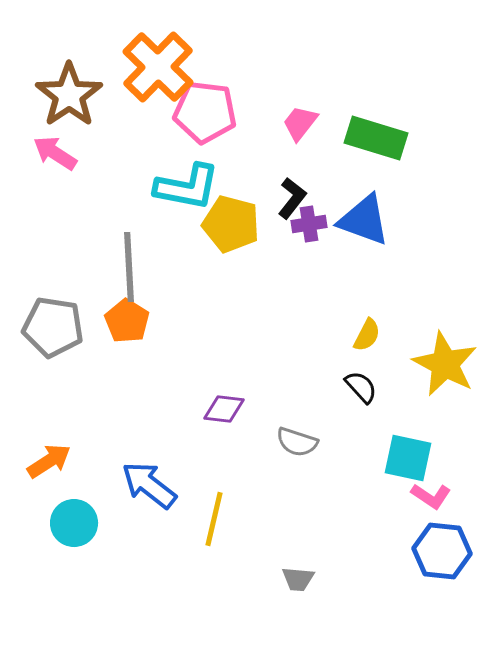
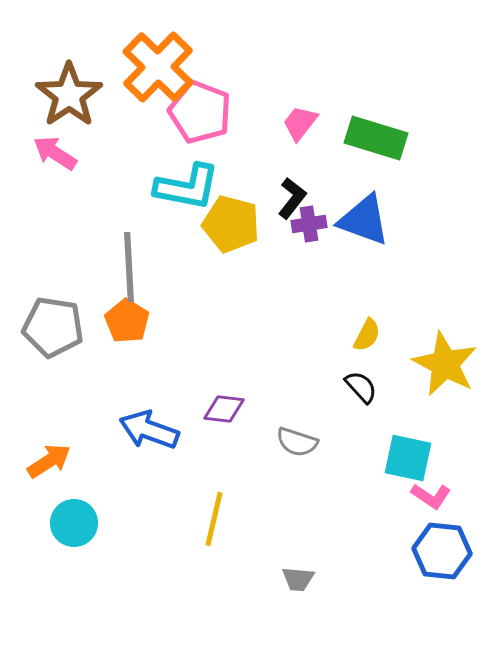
pink pentagon: moved 5 px left; rotated 14 degrees clockwise
blue arrow: moved 55 px up; rotated 18 degrees counterclockwise
